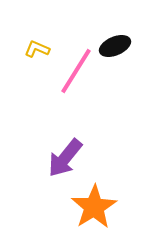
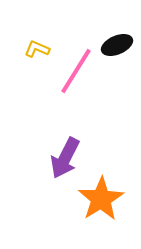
black ellipse: moved 2 px right, 1 px up
purple arrow: rotated 12 degrees counterclockwise
orange star: moved 7 px right, 8 px up
